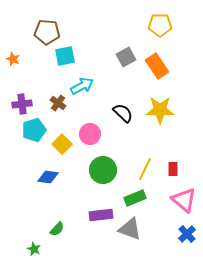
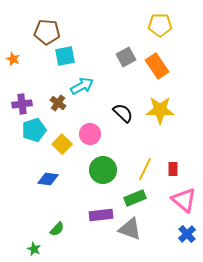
blue diamond: moved 2 px down
